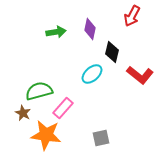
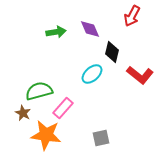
purple diamond: rotated 35 degrees counterclockwise
